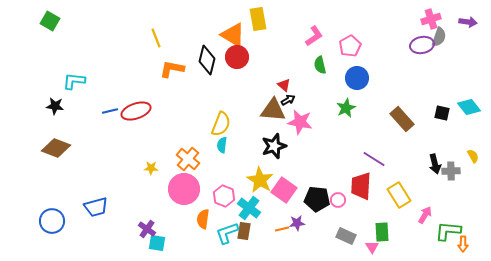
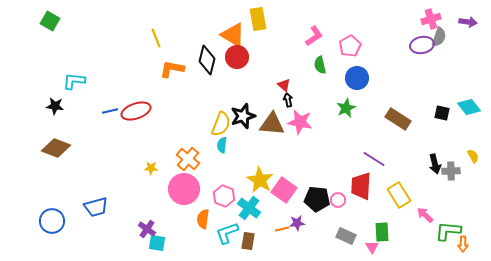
black arrow at (288, 100): rotated 72 degrees counterclockwise
brown triangle at (273, 110): moved 1 px left, 14 px down
brown rectangle at (402, 119): moved 4 px left; rotated 15 degrees counterclockwise
black star at (274, 146): moved 31 px left, 30 px up
pink arrow at (425, 215): rotated 78 degrees counterclockwise
brown rectangle at (244, 231): moved 4 px right, 10 px down
